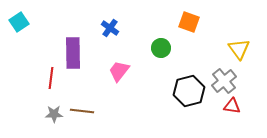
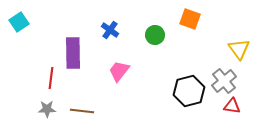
orange square: moved 1 px right, 3 px up
blue cross: moved 2 px down
green circle: moved 6 px left, 13 px up
gray star: moved 7 px left, 5 px up
